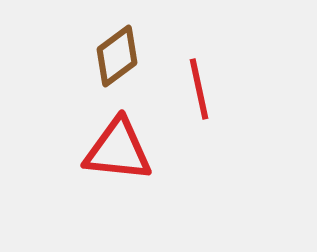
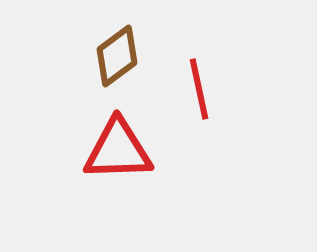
red triangle: rotated 8 degrees counterclockwise
